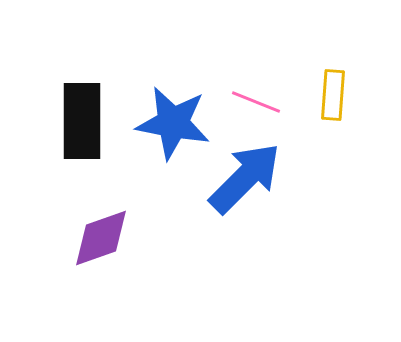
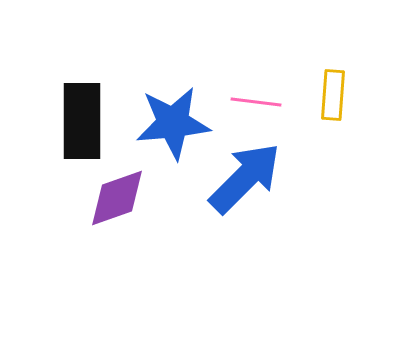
pink line: rotated 15 degrees counterclockwise
blue star: rotated 16 degrees counterclockwise
purple diamond: moved 16 px right, 40 px up
